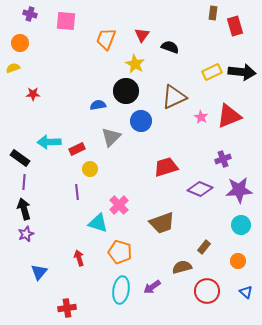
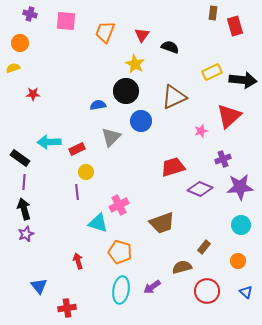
orange trapezoid at (106, 39): moved 1 px left, 7 px up
black arrow at (242, 72): moved 1 px right, 8 px down
red triangle at (229, 116): rotated 20 degrees counterclockwise
pink star at (201, 117): moved 14 px down; rotated 24 degrees clockwise
red trapezoid at (166, 167): moved 7 px right
yellow circle at (90, 169): moved 4 px left, 3 px down
purple star at (239, 190): moved 1 px right, 3 px up
pink cross at (119, 205): rotated 18 degrees clockwise
red arrow at (79, 258): moved 1 px left, 3 px down
blue triangle at (39, 272): moved 14 px down; rotated 18 degrees counterclockwise
